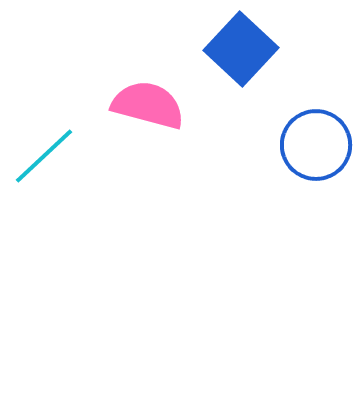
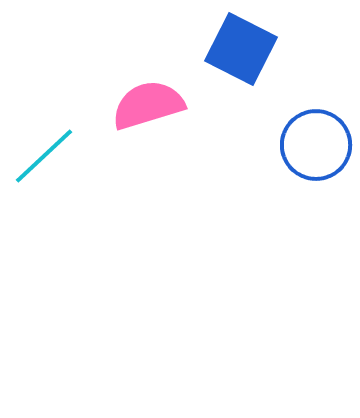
blue square: rotated 16 degrees counterclockwise
pink semicircle: rotated 32 degrees counterclockwise
